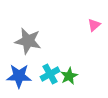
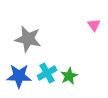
pink triangle: rotated 24 degrees counterclockwise
gray star: moved 2 px up
cyan cross: moved 3 px left, 1 px up
